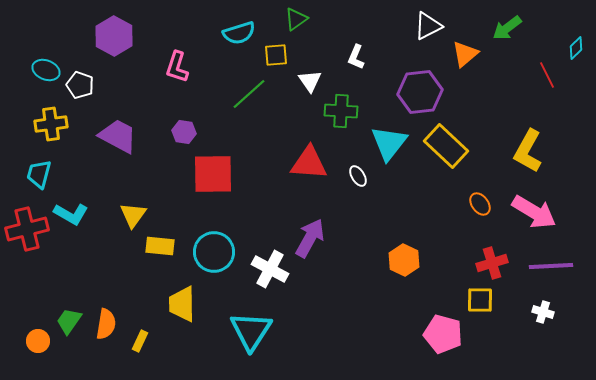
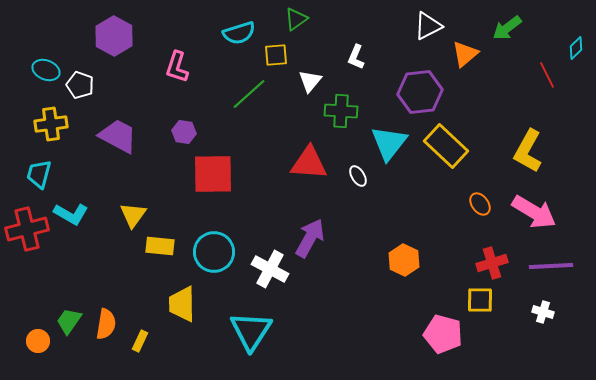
white triangle at (310, 81): rotated 15 degrees clockwise
